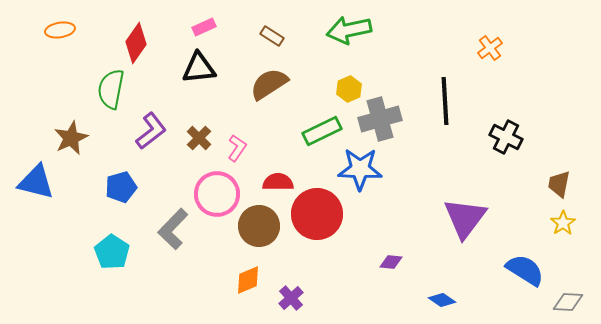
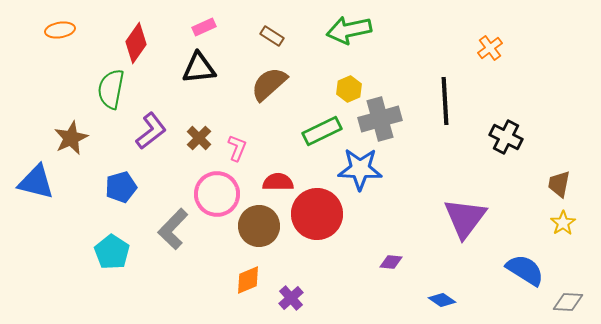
brown semicircle: rotated 9 degrees counterclockwise
pink L-shape: rotated 12 degrees counterclockwise
